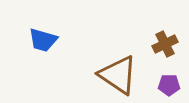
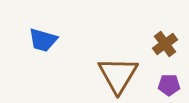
brown cross: rotated 10 degrees counterclockwise
brown triangle: rotated 27 degrees clockwise
